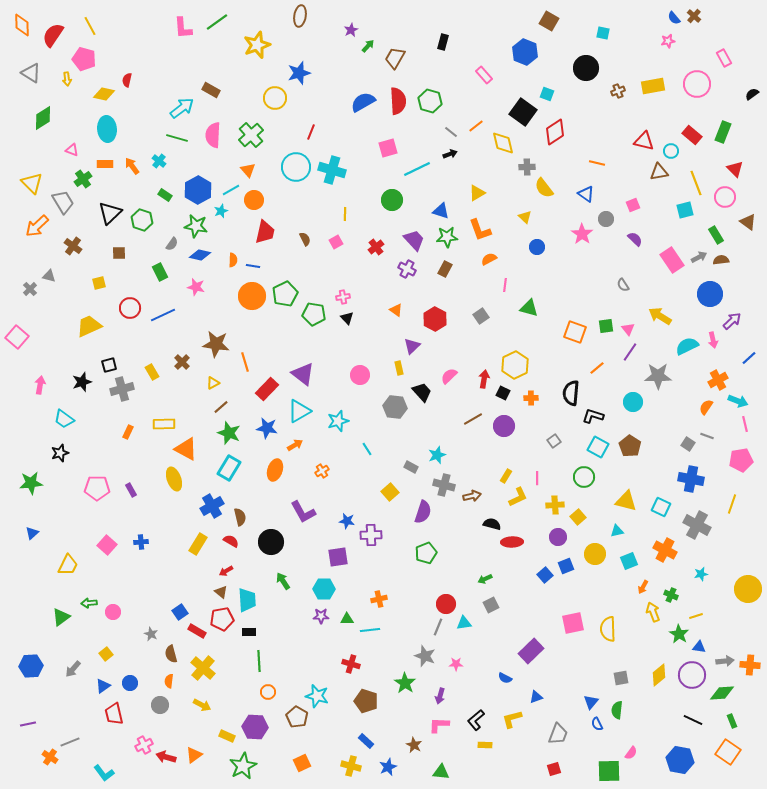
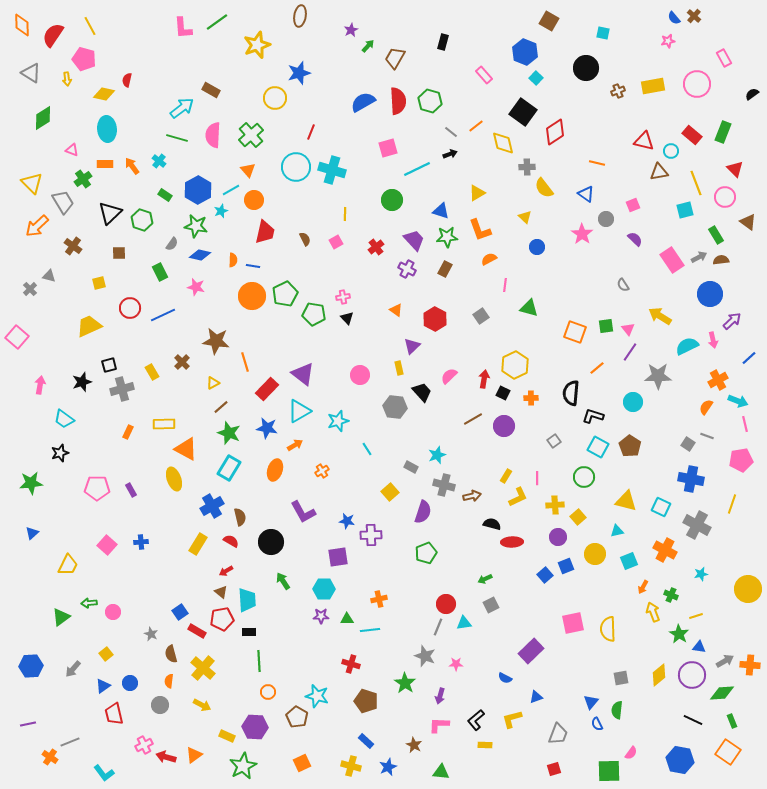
cyan square at (547, 94): moved 11 px left, 16 px up; rotated 24 degrees clockwise
brown star at (216, 344): moved 3 px up
gray arrow at (725, 661): rotated 24 degrees counterclockwise
